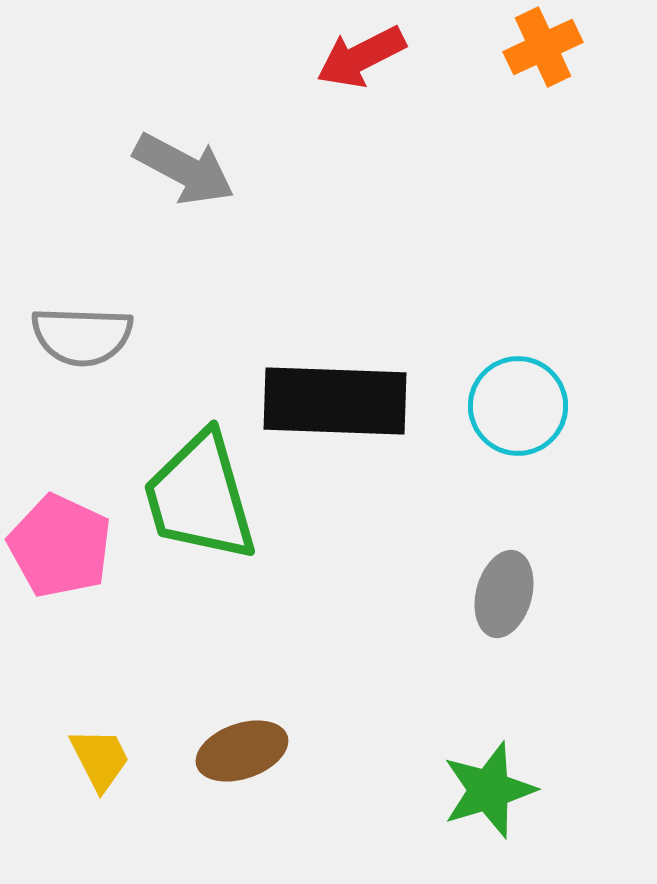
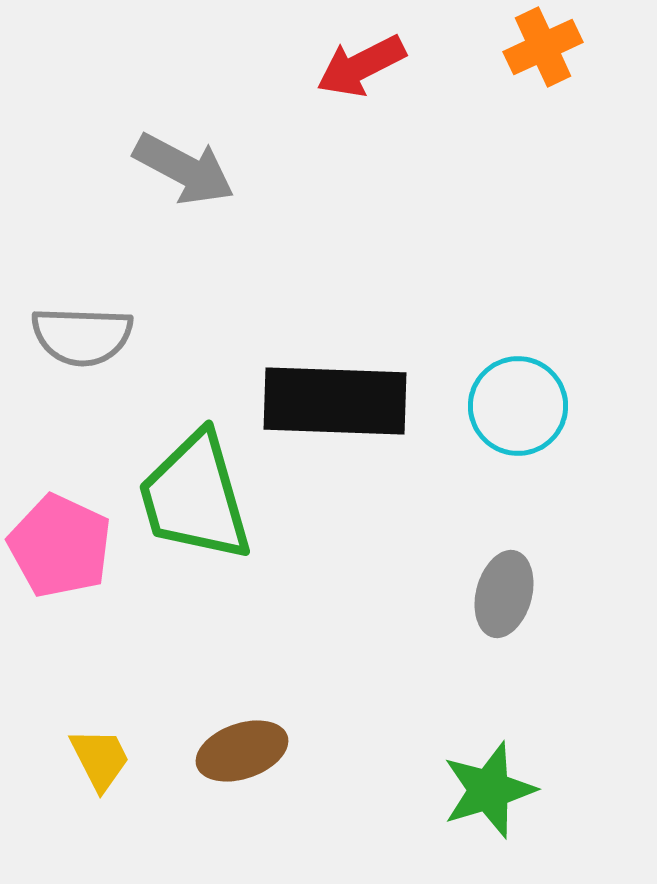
red arrow: moved 9 px down
green trapezoid: moved 5 px left
